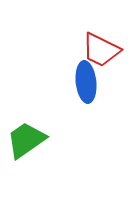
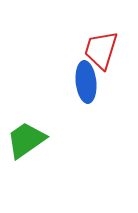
red trapezoid: rotated 81 degrees clockwise
